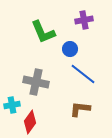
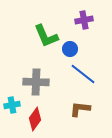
green L-shape: moved 3 px right, 4 px down
gray cross: rotated 10 degrees counterclockwise
red diamond: moved 5 px right, 3 px up
